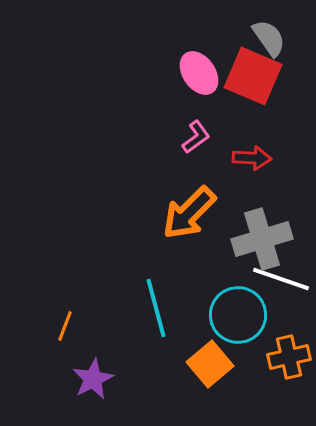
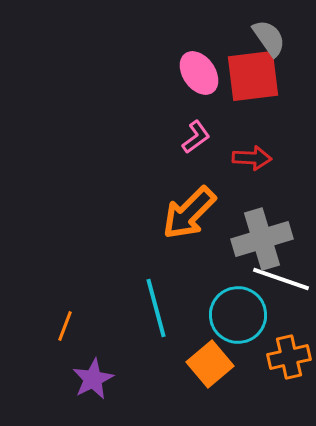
red square: rotated 30 degrees counterclockwise
